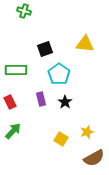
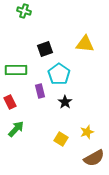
purple rectangle: moved 1 px left, 8 px up
green arrow: moved 3 px right, 2 px up
